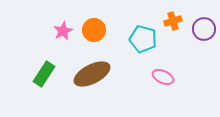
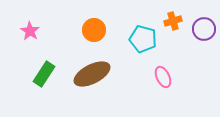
pink star: moved 33 px left; rotated 12 degrees counterclockwise
pink ellipse: rotated 40 degrees clockwise
